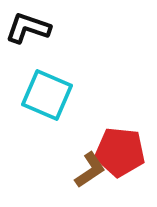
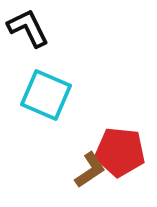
black L-shape: rotated 45 degrees clockwise
cyan square: moved 1 px left
